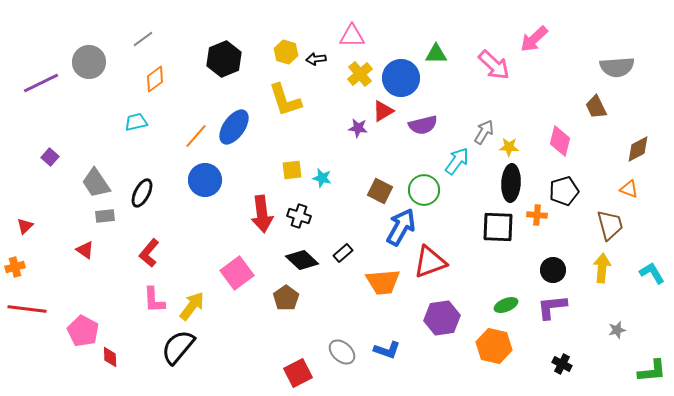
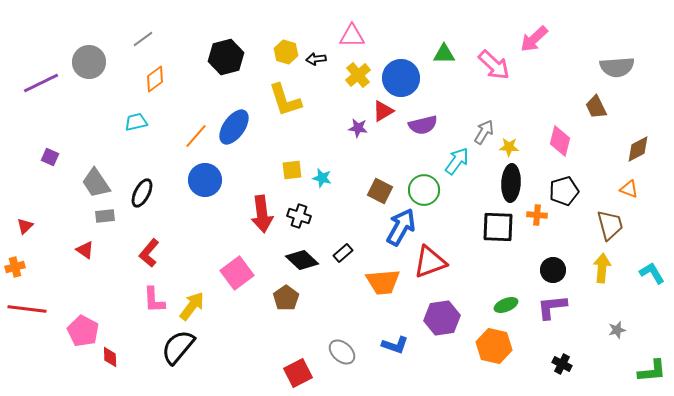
green triangle at (436, 54): moved 8 px right
black hexagon at (224, 59): moved 2 px right, 2 px up; rotated 8 degrees clockwise
yellow cross at (360, 74): moved 2 px left, 1 px down
purple square at (50, 157): rotated 18 degrees counterclockwise
blue L-shape at (387, 350): moved 8 px right, 5 px up
